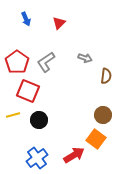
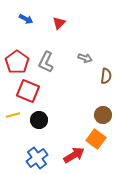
blue arrow: rotated 40 degrees counterclockwise
gray L-shape: rotated 30 degrees counterclockwise
